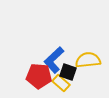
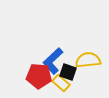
blue L-shape: moved 1 px left, 1 px down
